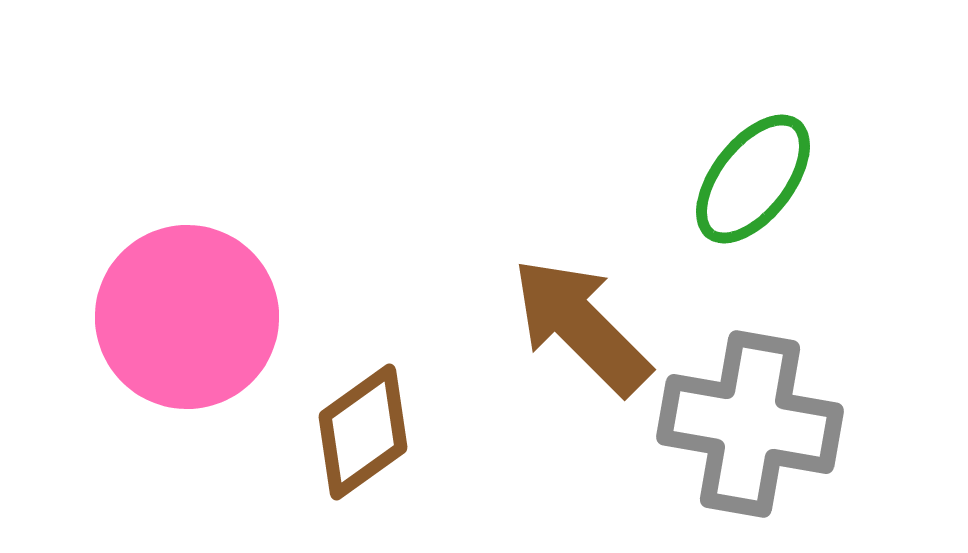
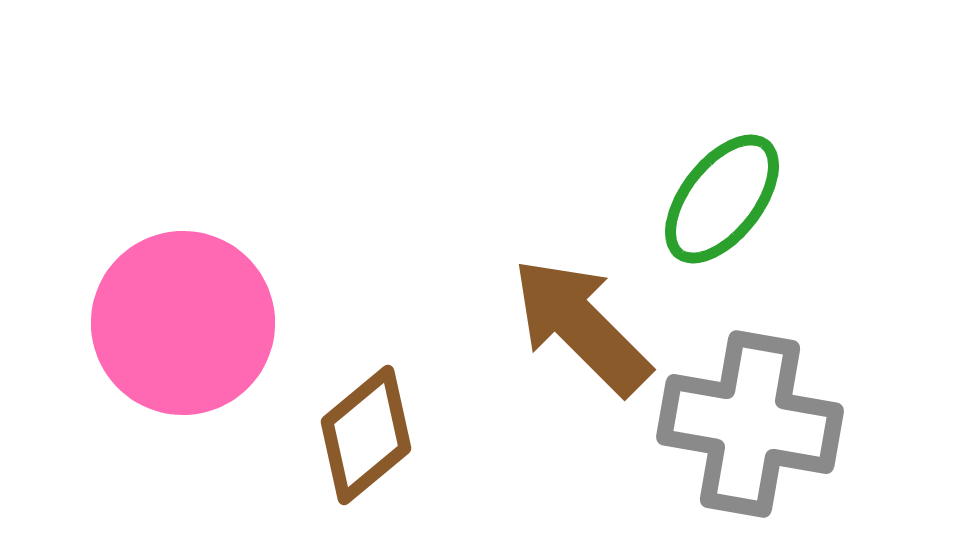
green ellipse: moved 31 px left, 20 px down
pink circle: moved 4 px left, 6 px down
brown diamond: moved 3 px right, 3 px down; rotated 4 degrees counterclockwise
